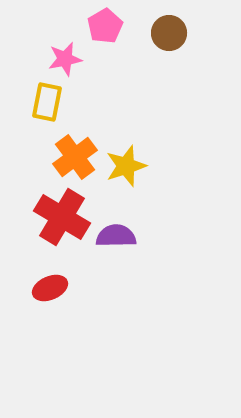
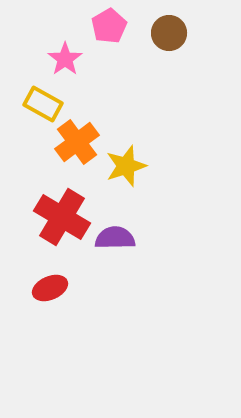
pink pentagon: moved 4 px right
pink star: rotated 24 degrees counterclockwise
yellow rectangle: moved 4 px left, 2 px down; rotated 72 degrees counterclockwise
orange cross: moved 2 px right, 15 px up
purple semicircle: moved 1 px left, 2 px down
